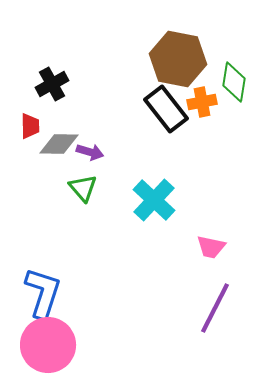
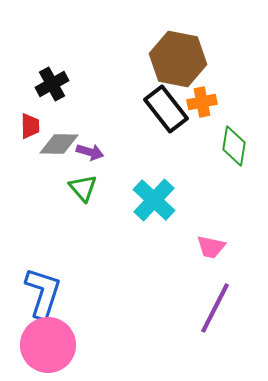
green diamond: moved 64 px down
